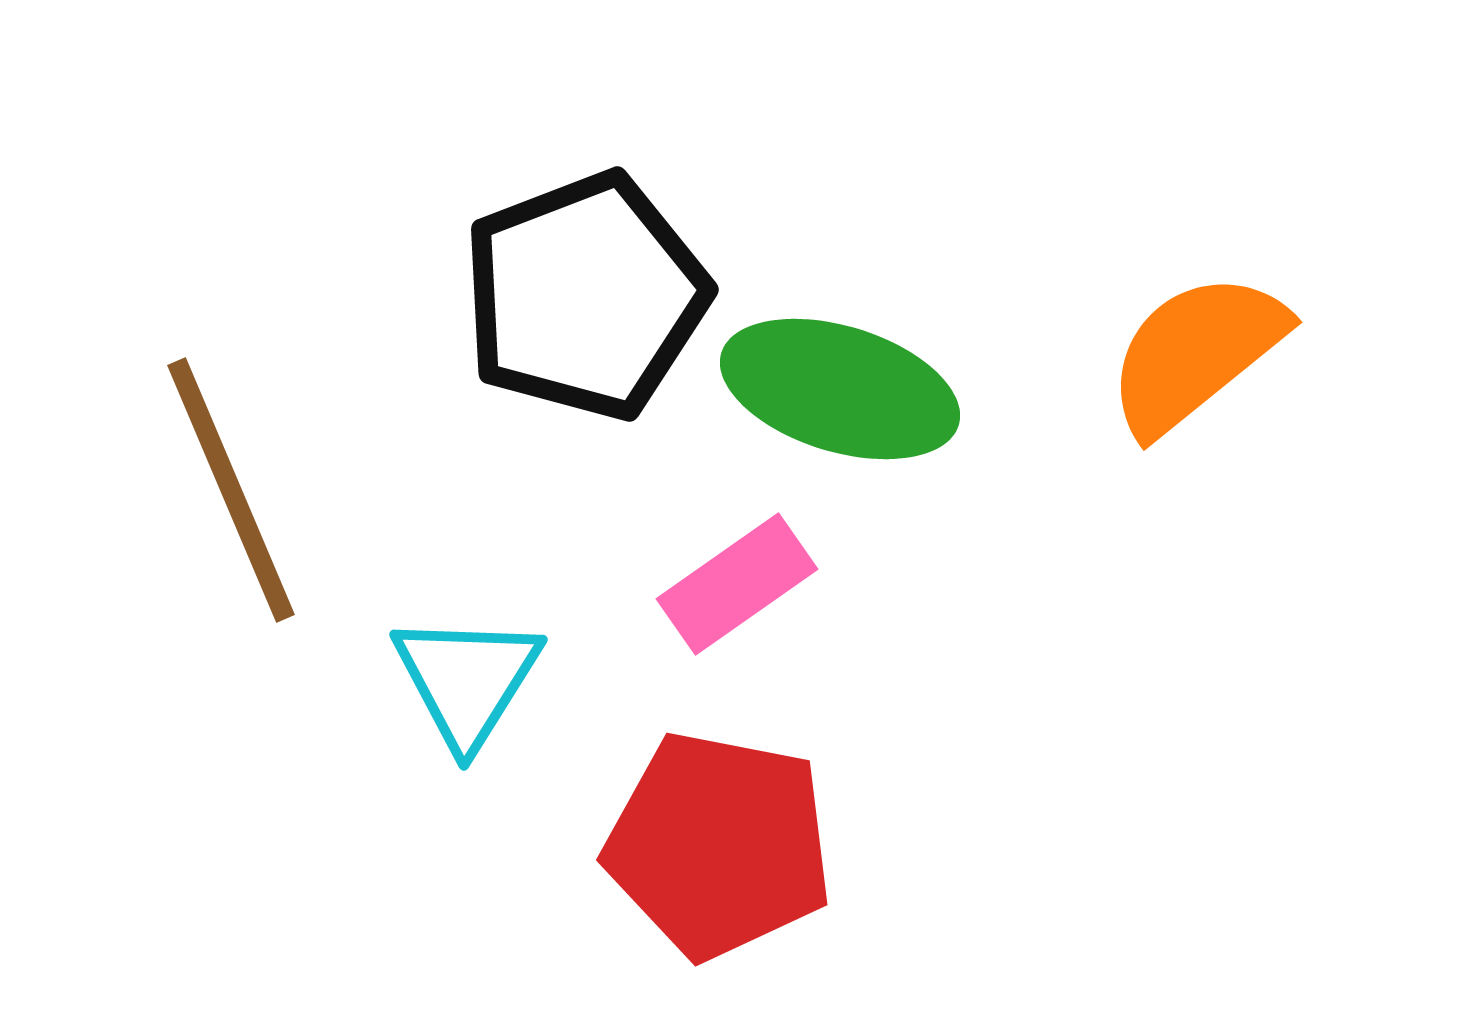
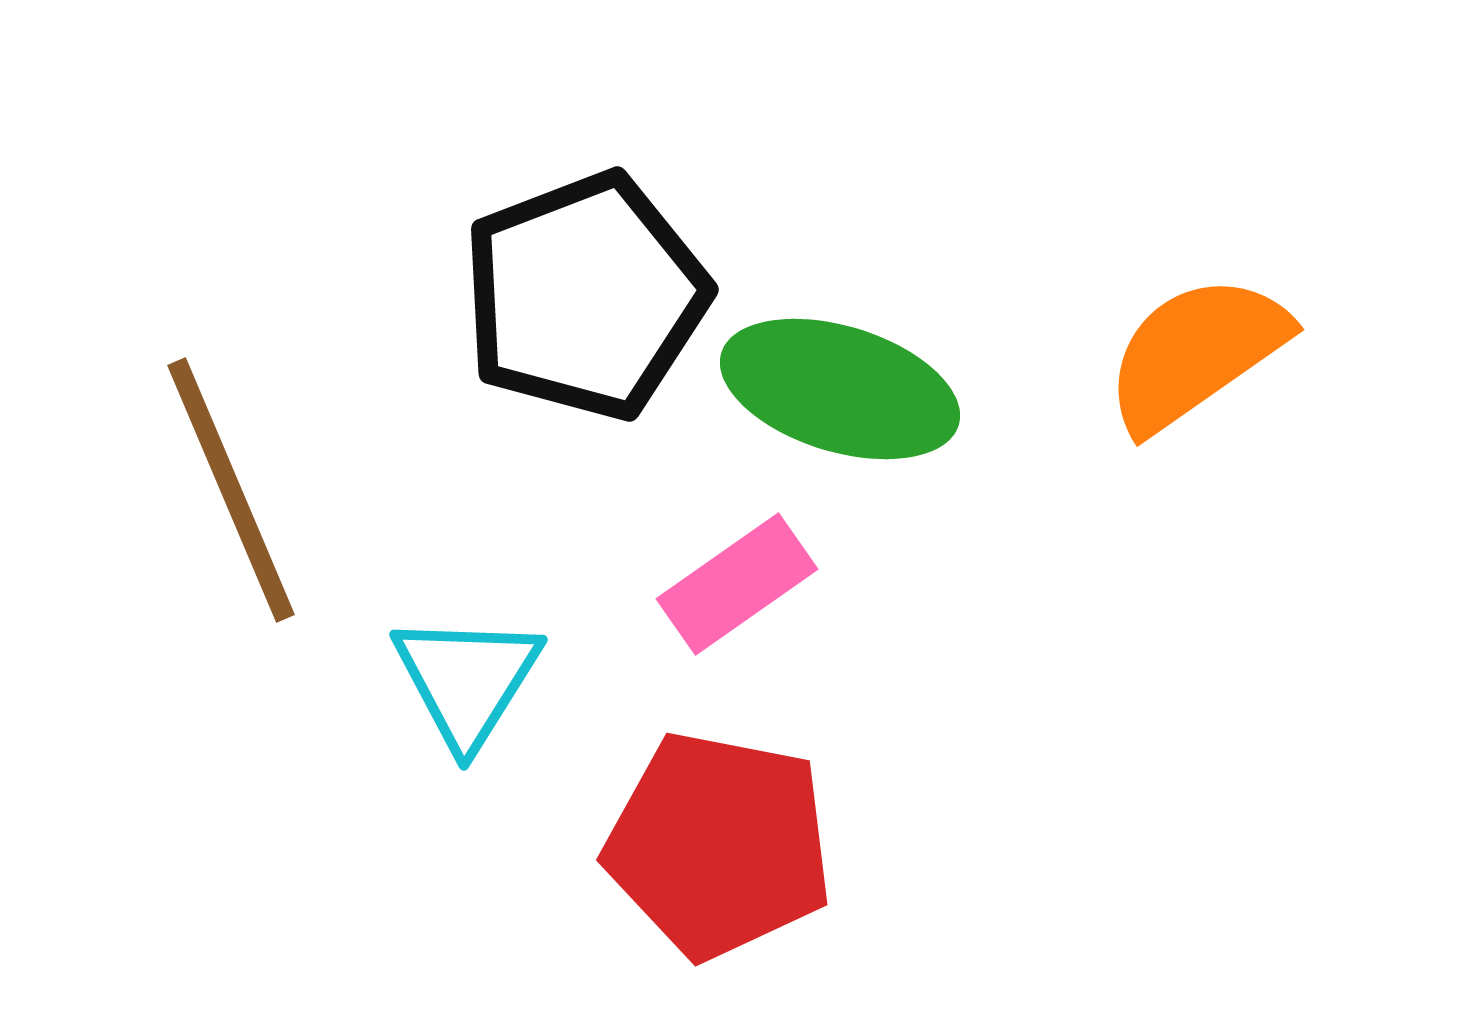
orange semicircle: rotated 4 degrees clockwise
